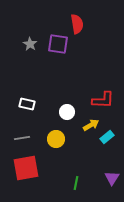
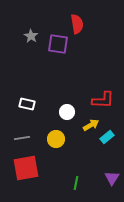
gray star: moved 1 px right, 8 px up
